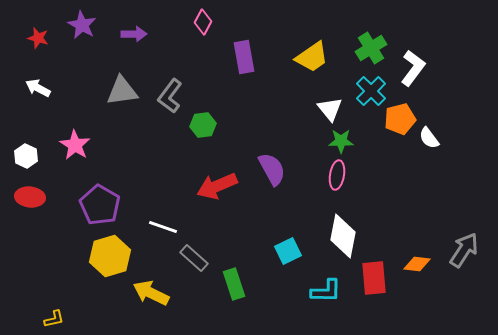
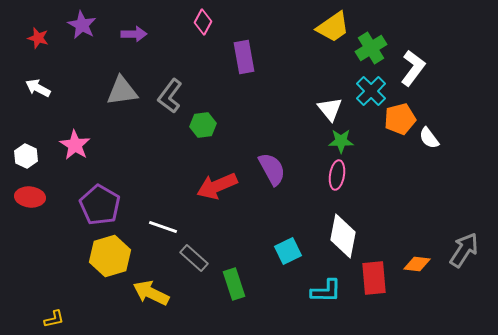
yellow trapezoid: moved 21 px right, 30 px up
